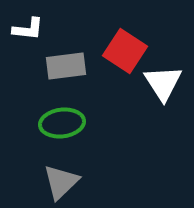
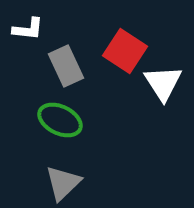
gray rectangle: rotated 72 degrees clockwise
green ellipse: moved 2 px left, 3 px up; rotated 33 degrees clockwise
gray triangle: moved 2 px right, 1 px down
